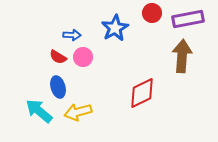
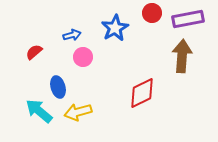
blue arrow: rotated 18 degrees counterclockwise
red semicircle: moved 24 px left, 5 px up; rotated 108 degrees clockwise
